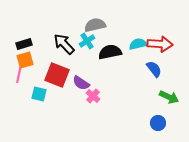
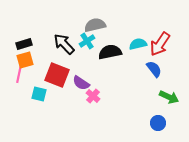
red arrow: rotated 120 degrees clockwise
